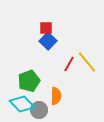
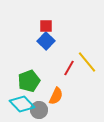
red square: moved 2 px up
blue square: moved 2 px left
red line: moved 4 px down
orange semicircle: rotated 24 degrees clockwise
